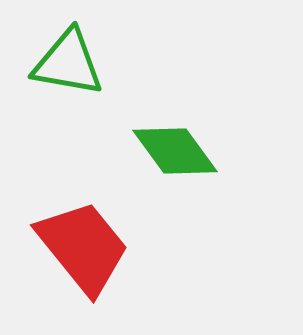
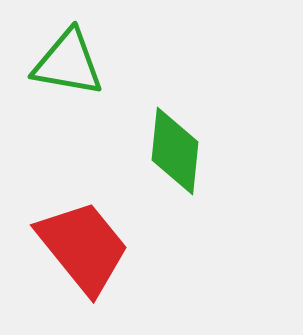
green diamond: rotated 42 degrees clockwise
